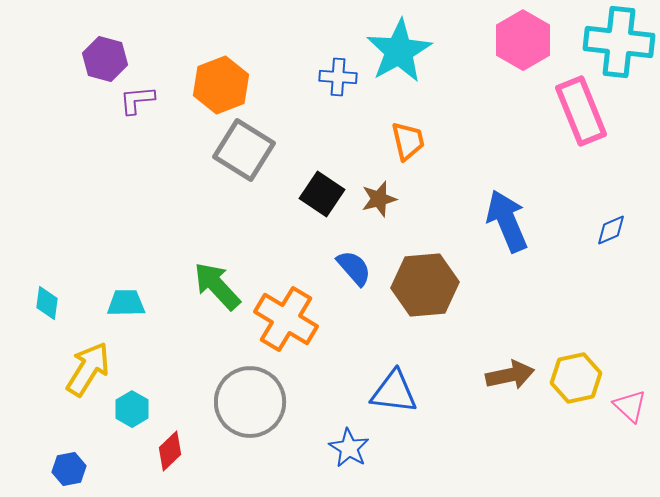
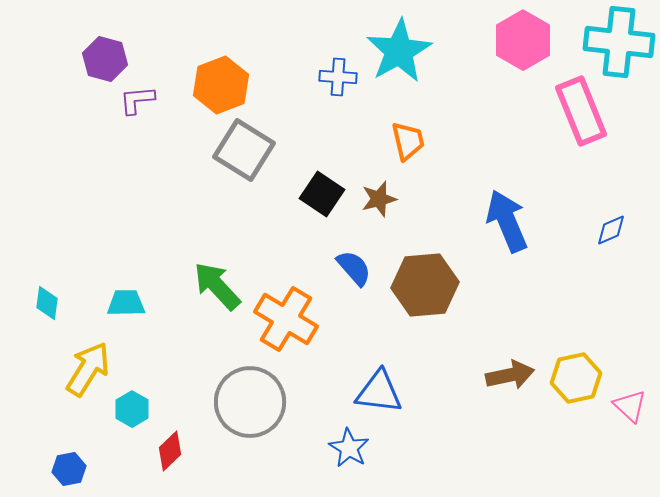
blue triangle: moved 15 px left
